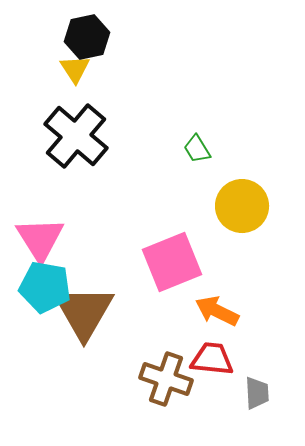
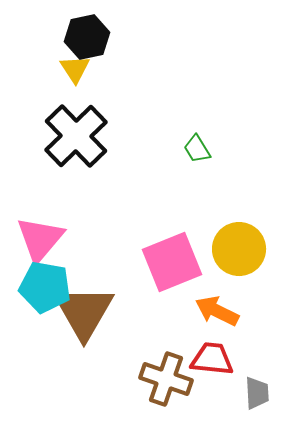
black cross: rotated 6 degrees clockwise
yellow circle: moved 3 px left, 43 px down
pink triangle: rotated 12 degrees clockwise
